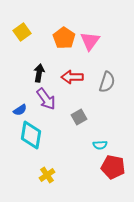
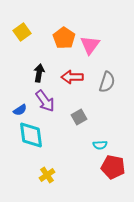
pink triangle: moved 4 px down
purple arrow: moved 1 px left, 2 px down
cyan diamond: rotated 16 degrees counterclockwise
